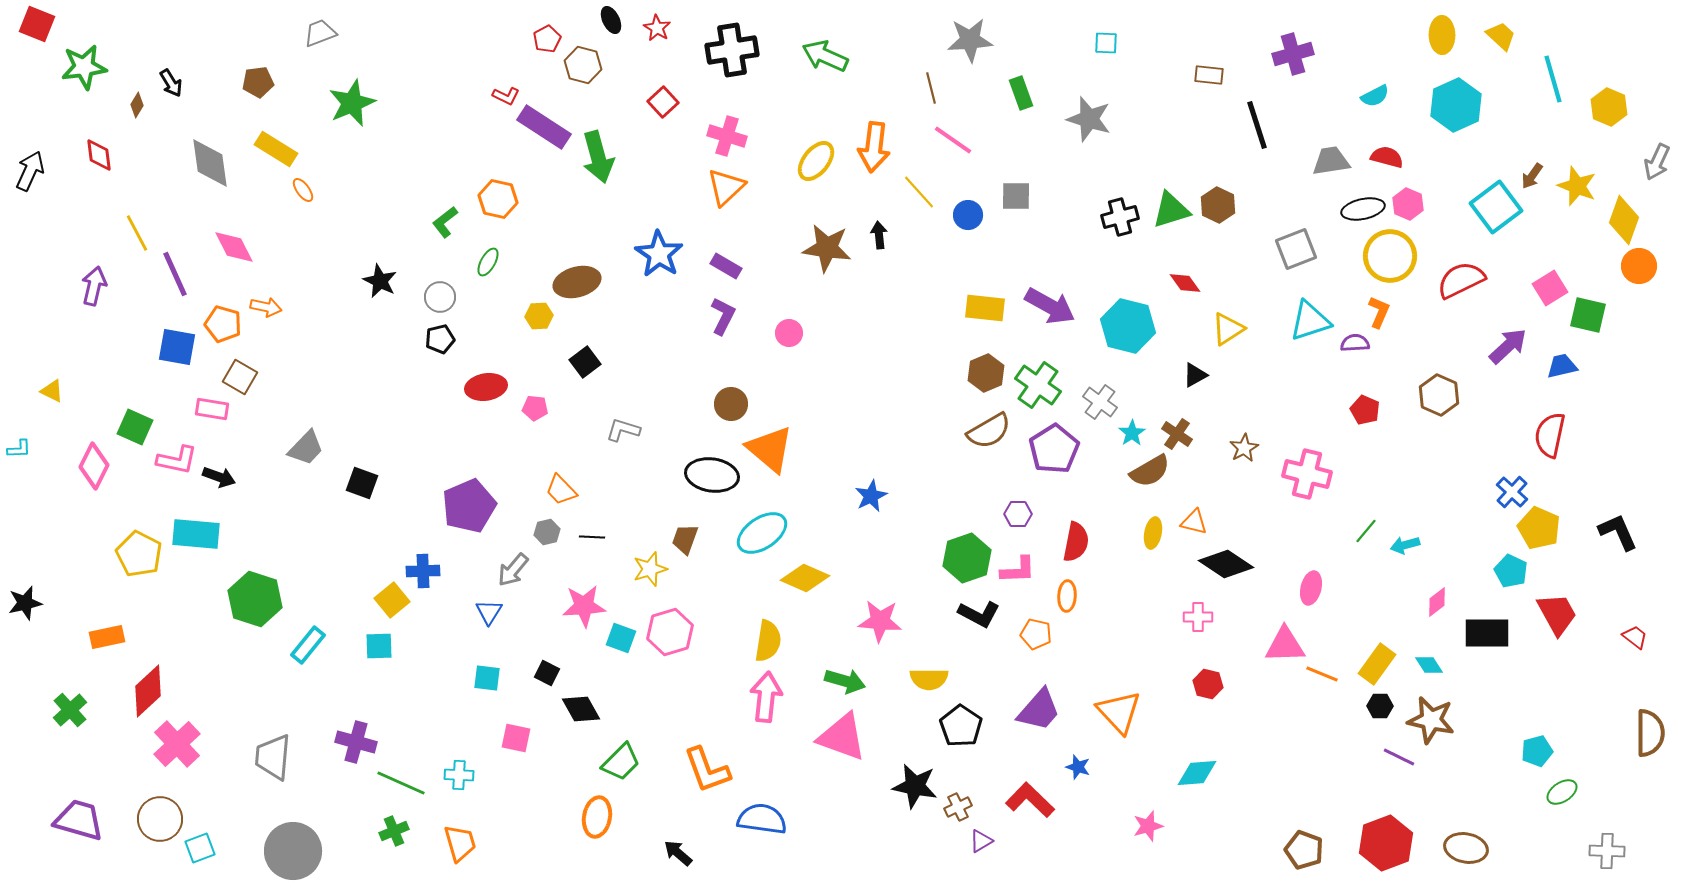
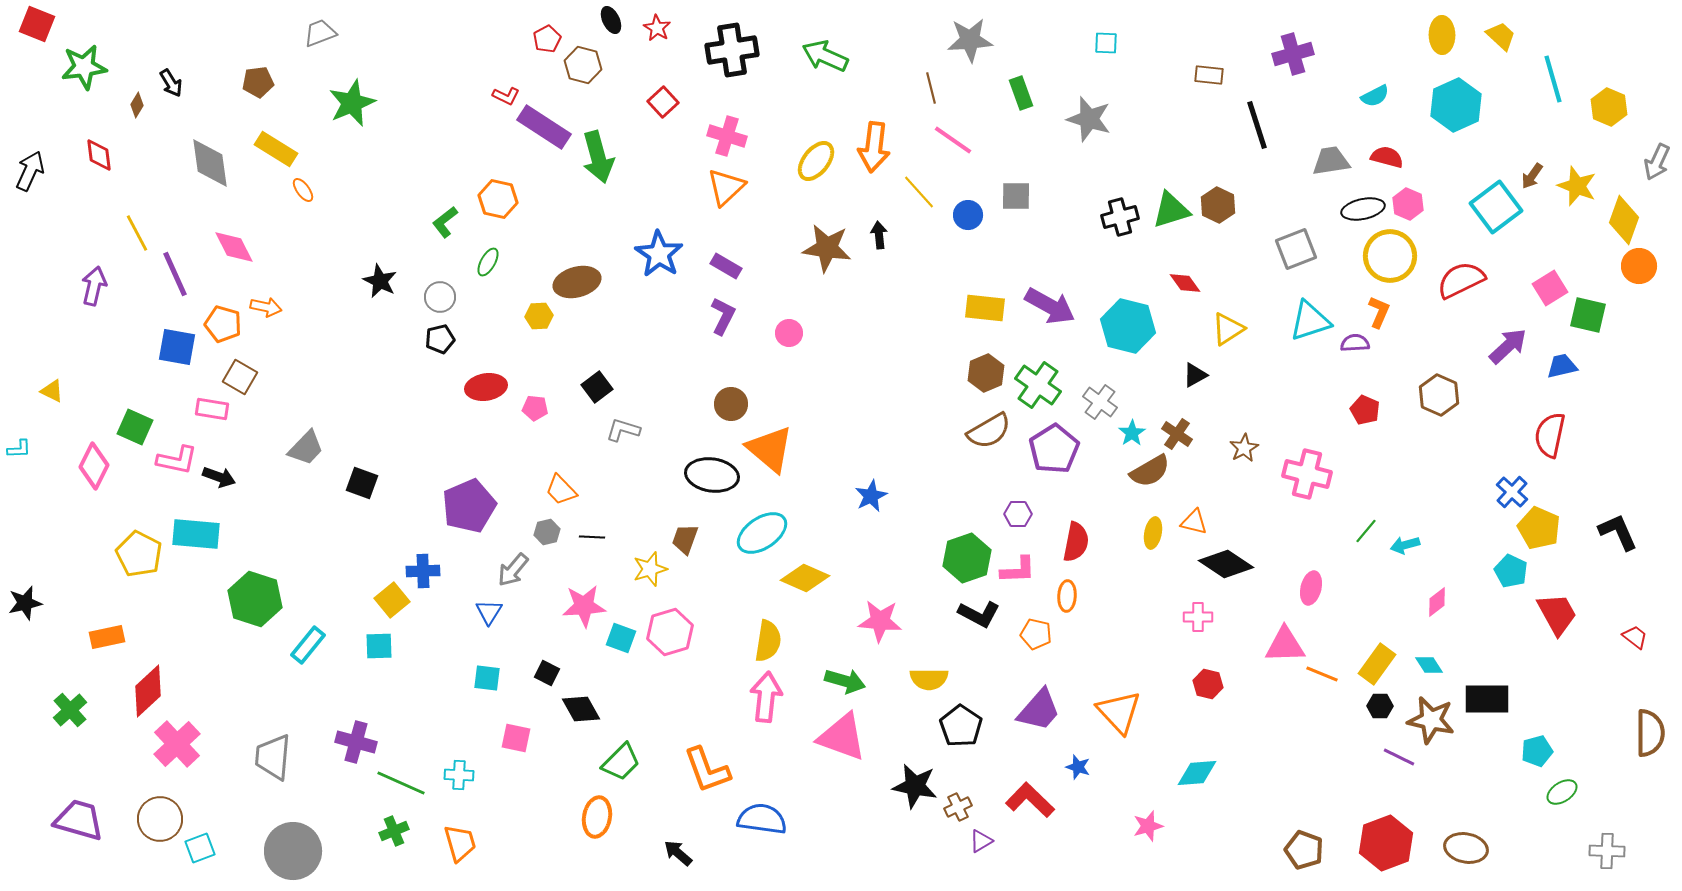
black square at (585, 362): moved 12 px right, 25 px down
black rectangle at (1487, 633): moved 66 px down
